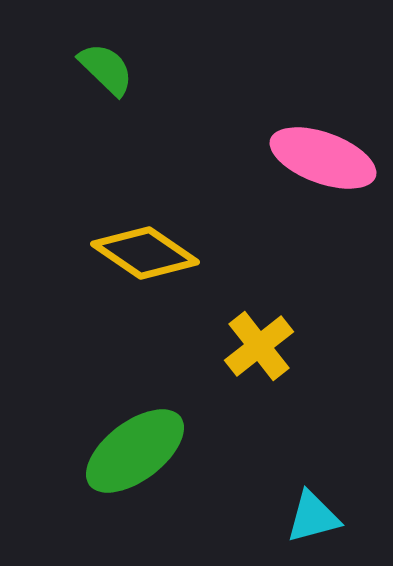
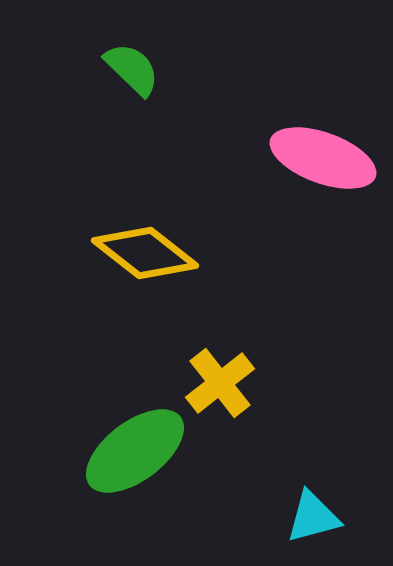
green semicircle: moved 26 px right
yellow diamond: rotated 4 degrees clockwise
yellow cross: moved 39 px left, 37 px down
